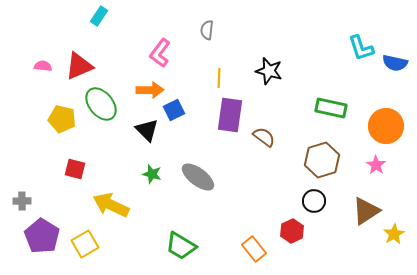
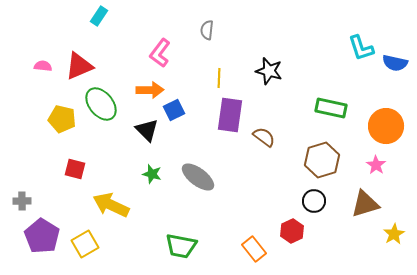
brown triangle: moved 1 px left, 7 px up; rotated 16 degrees clockwise
green trapezoid: rotated 20 degrees counterclockwise
